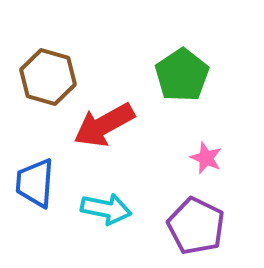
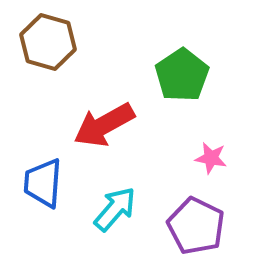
brown hexagon: moved 35 px up
pink star: moved 5 px right; rotated 12 degrees counterclockwise
blue trapezoid: moved 8 px right
cyan arrow: moved 9 px right; rotated 60 degrees counterclockwise
